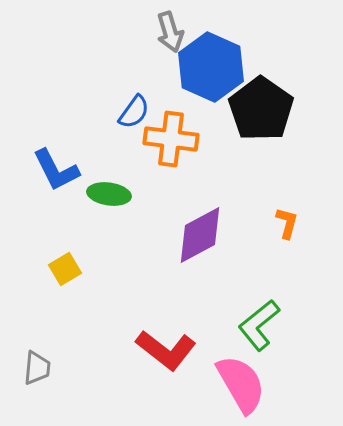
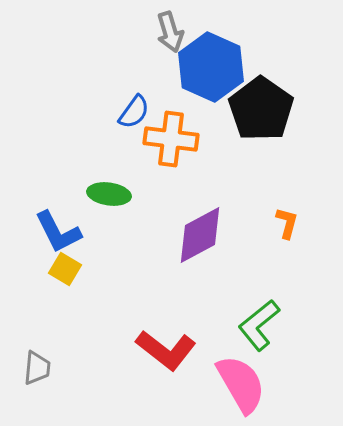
blue L-shape: moved 2 px right, 62 px down
yellow square: rotated 28 degrees counterclockwise
